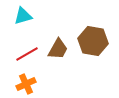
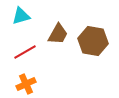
cyan triangle: moved 2 px left
brown trapezoid: moved 15 px up
red line: moved 2 px left, 2 px up
